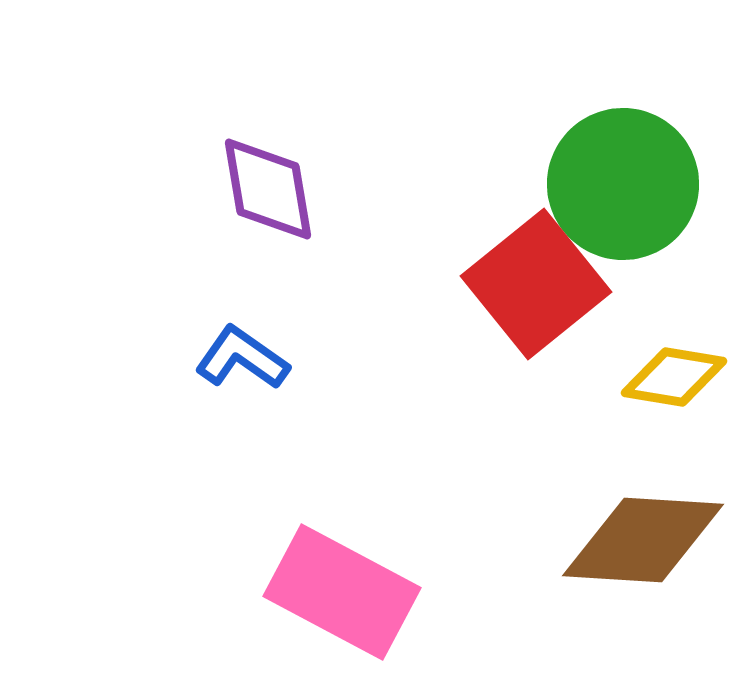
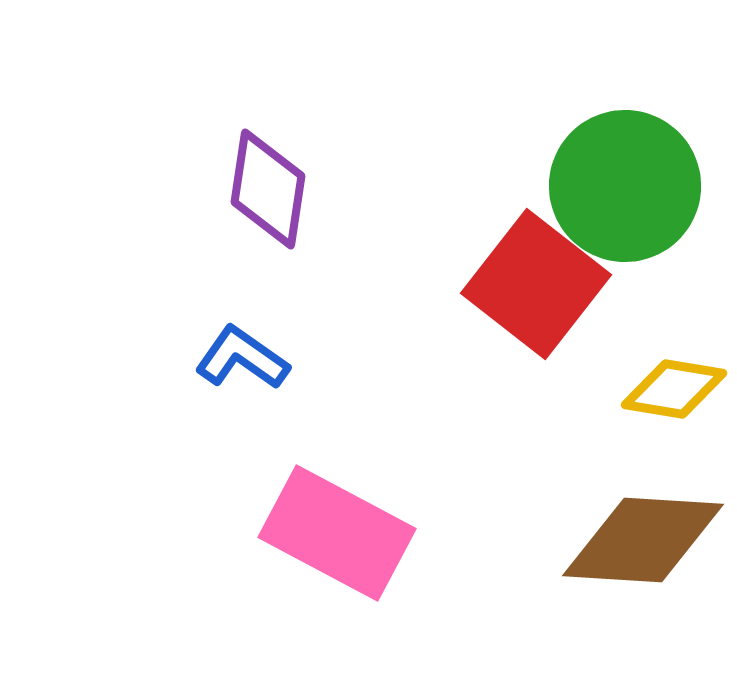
green circle: moved 2 px right, 2 px down
purple diamond: rotated 18 degrees clockwise
red square: rotated 13 degrees counterclockwise
yellow diamond: moved 12 px down
pink rectangle: moved 5 px left, 59 px up
